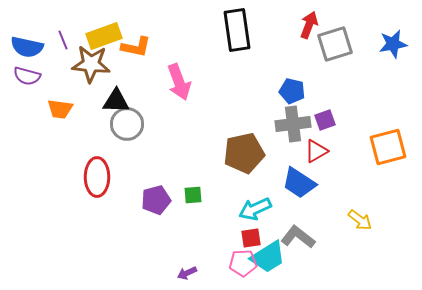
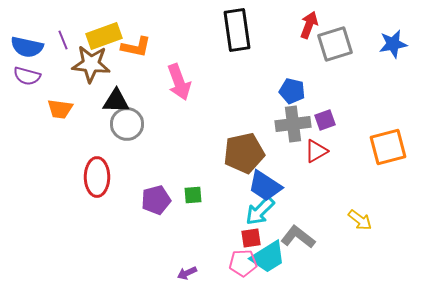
blue trapezoid: moved 34 px left, 3 px down
cyan arrow: moved 5 px right, 2 px down; rotated 20 degrees counterclockwise
